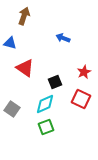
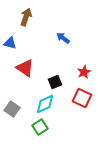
brown arrow: moved 2 px right, 1 px down
blue arrow: rotated 16 degrees clockwise
red square: moved 1 px right, 1 px up
green square: moved 6 px left; rotated 14 degrees counterclockwise
